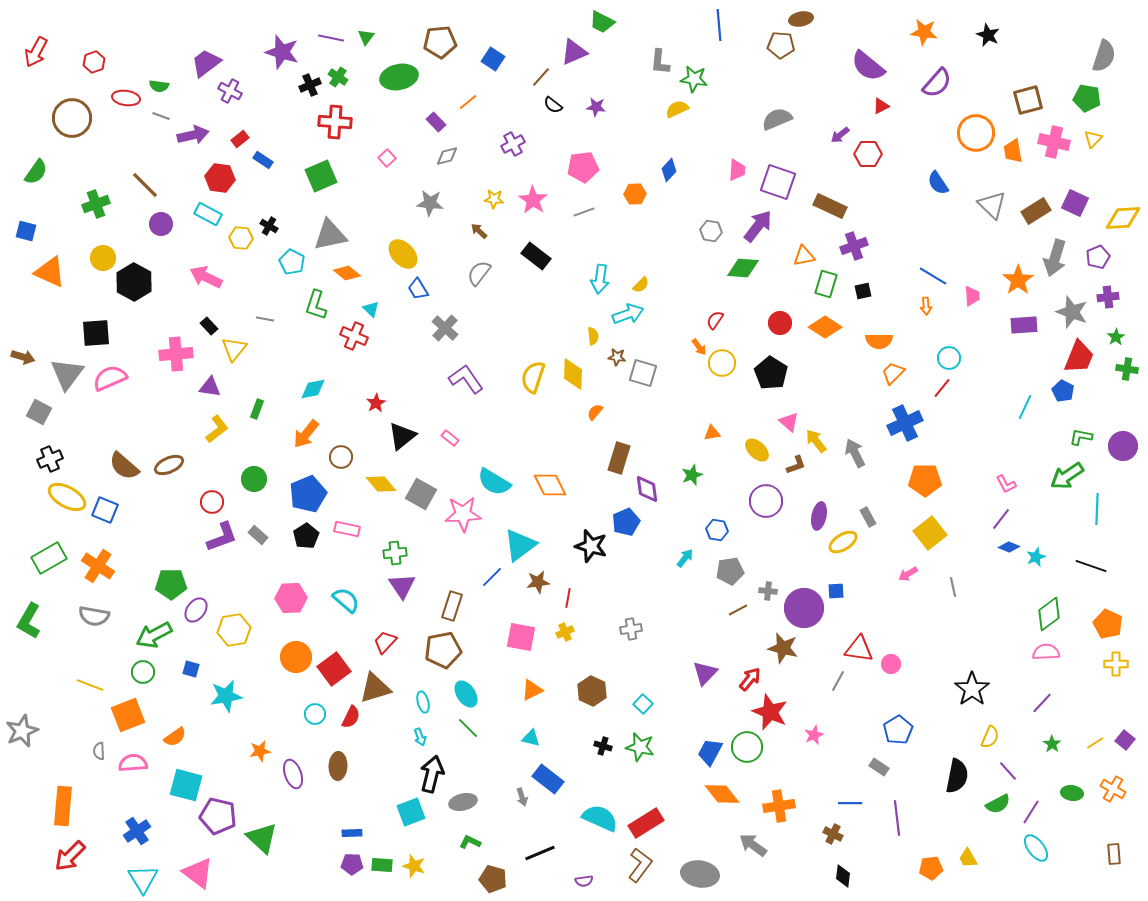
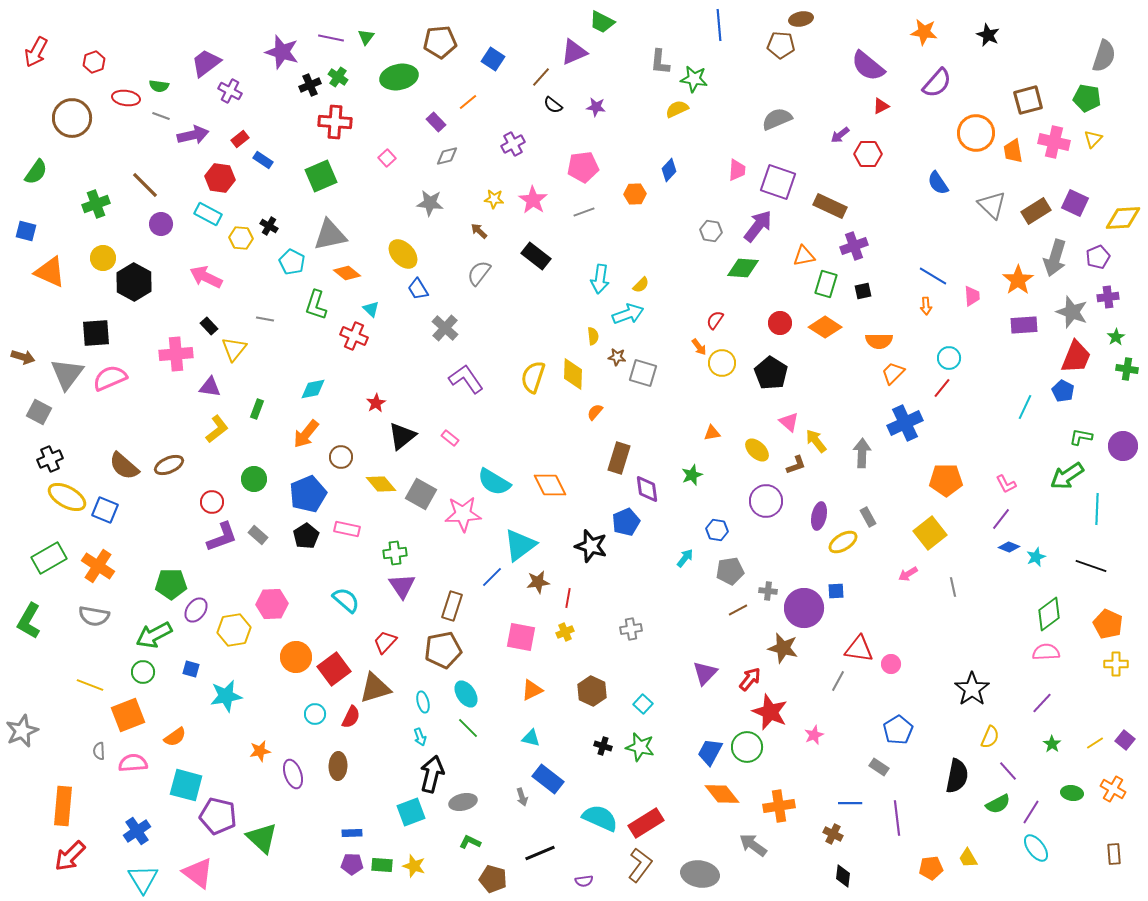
red trapezoid at (1079, 357): moved 3 px left
gray arrow at (855, 453): moved 7 px right; rotated 28 degrees clockwise
orange pentagon at (925, 480): moved 21 px right
pink hexagon at (291, 598): moved 19 px left, 6 px down
